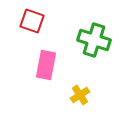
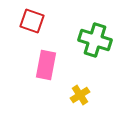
green cross: moved 1 px right
